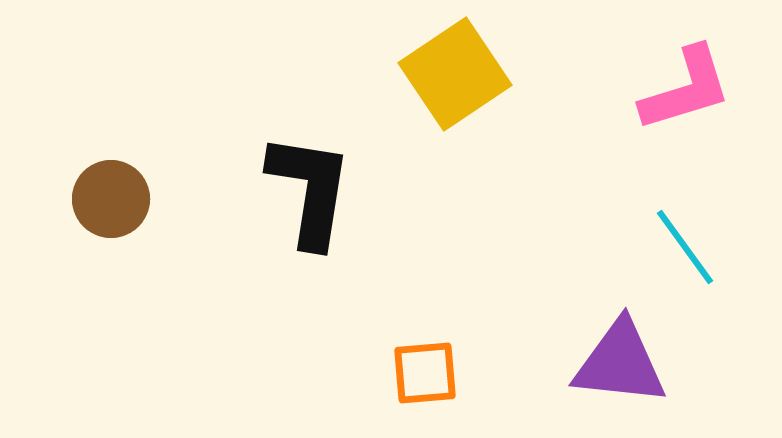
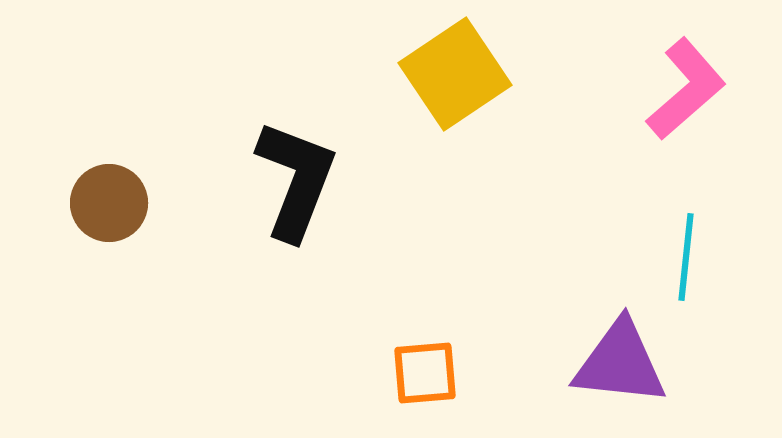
pink L-shape: rotated 24 degrees counterclockwise
black L-shape: moved 14 px left, 10 px up; rotated 12 degrees clockwise
brown circle: moved 2 px left, 4 px down
cyan line: moved 1 px right, 10 px down; rotated 42 degrees clockwise
